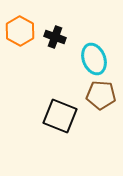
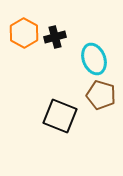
orange hexagon: moved 4 px right, 2 px down
black cross: rotated 35 degrees counterclockwise
brown pentagon: rotated 12 degrees clockwise
